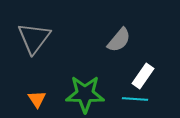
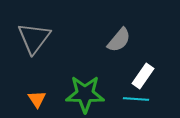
cyan line: moved 1 px right
